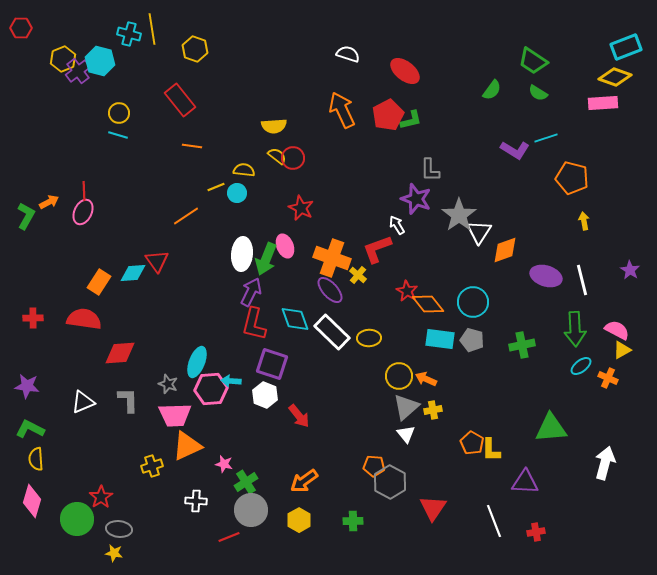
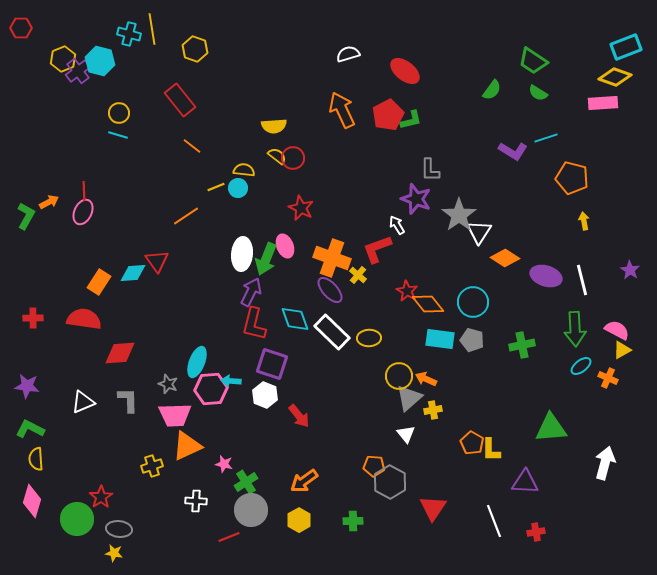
white semicircle at (348, 54): rotated 35 degrees counterclockwise
orange line at (192, 146): rotated 30 degrees clockwise
purple L-shape at (515, 150): moved 2 px left, 1 px down
cyan circle at (237, 193): moved 1 px right, 5 px up
orange diamond at (505, 250): moved 8 px down; rotated 52 degrees clockwise
gray triangle at (406, 407): moved 3 px right, 9 px up
